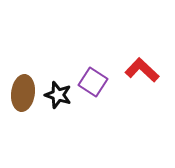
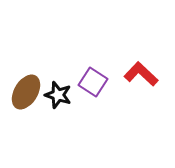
red L-shape: moved 1 px left, 4 px down
brown ellipse: moved 3 px right, 1 px up; rotated 24 degrees clockwise
